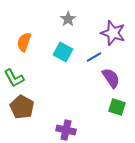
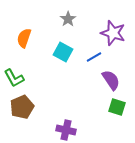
orange semicircle: moved 4 px up
purple semicircle: moved 2 px down
brown pentagon: rotated 20 degrees clockwise
